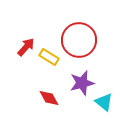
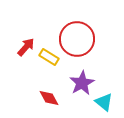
red circle: moved 2 px left, 1 px up
purple star: rotated 15 degrees counterclockwise
